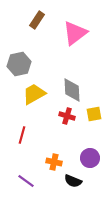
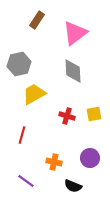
gray diamond: moved 1 px right, 19 px up
black semicircle: moved 5 px down
